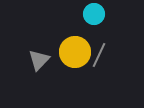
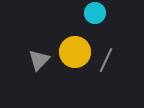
cyan circle: moved 1 px right, 1 px up
gray line: moved 7 px right, 5 px down
